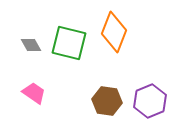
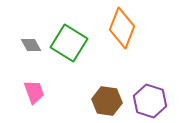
orange diamond: moved 8 px right, 4 px up
green square: rotated 18 degrees clockwise
pink trapezoid: moved 1 px up; rotated 35 degrees clockwise
purple hexagon: rotated 20 degrees counterclockwise
